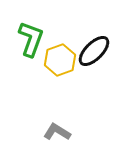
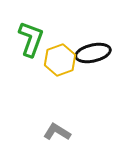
black ellipse: moved 1 px left, 2 px down; rotated 32 degrees clockwise
